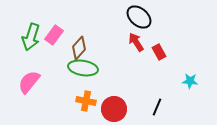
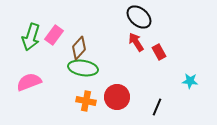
pink semicircle: rotated 30 degrees clockwise
red circle: moved 3 px right, 12 px up
